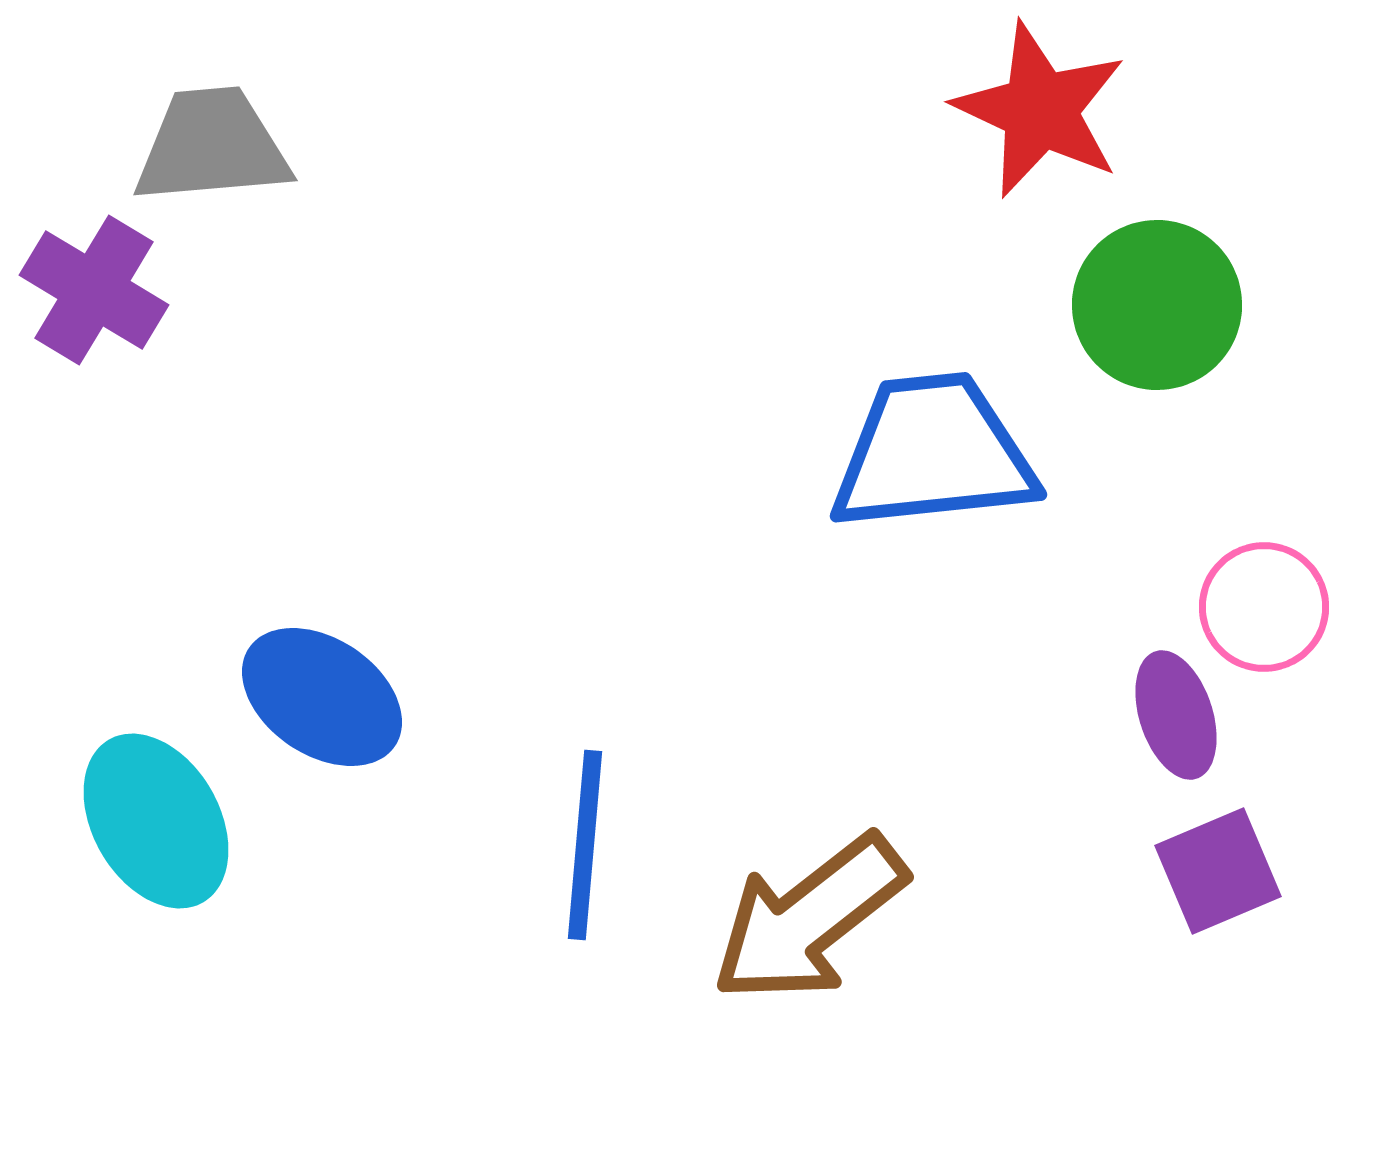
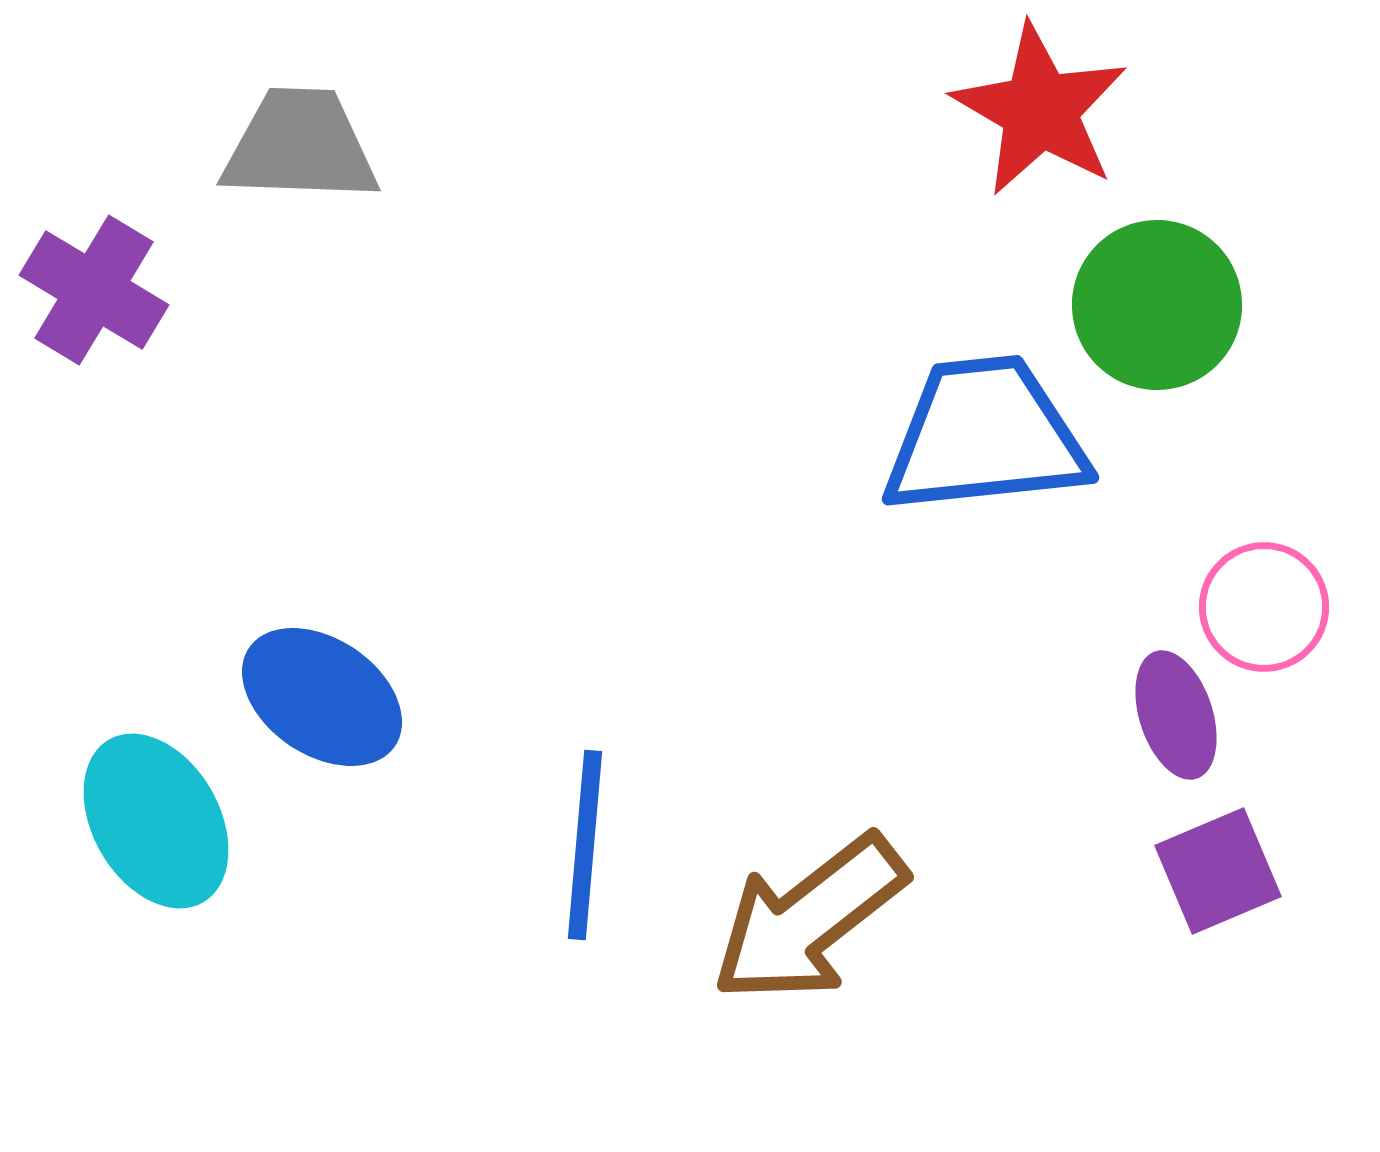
red star: rotated 5 degrees clockwise
gray trapezoid: moved 88 px right; rotated 7 degrees clockwise
blue trapezoid: moved 52 px right, 17 px up
